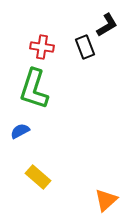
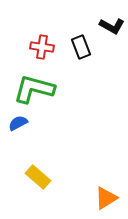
black L-shape: moved 5 px right, 1 px down; rotated 60 degrees clockwise
black rectangle: moved 4 px left
green L-shape: rotated 87 degrees clockwise
blue semicircle: moved 2 px left, 8 px up
orange triangle: moved 2 px up; rotated 10 degrees clockwise
